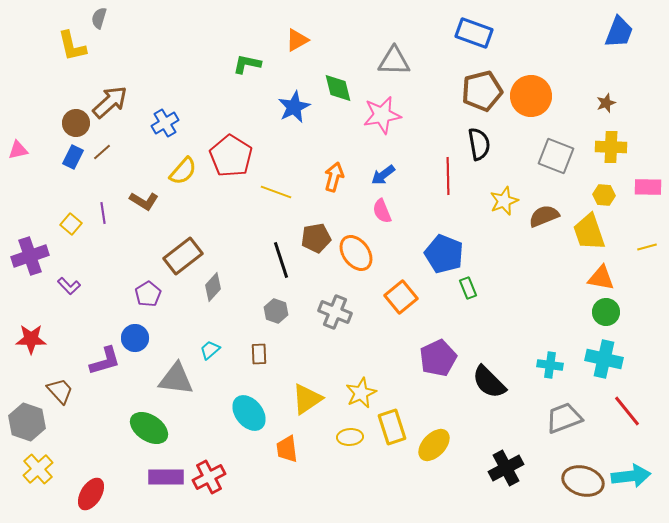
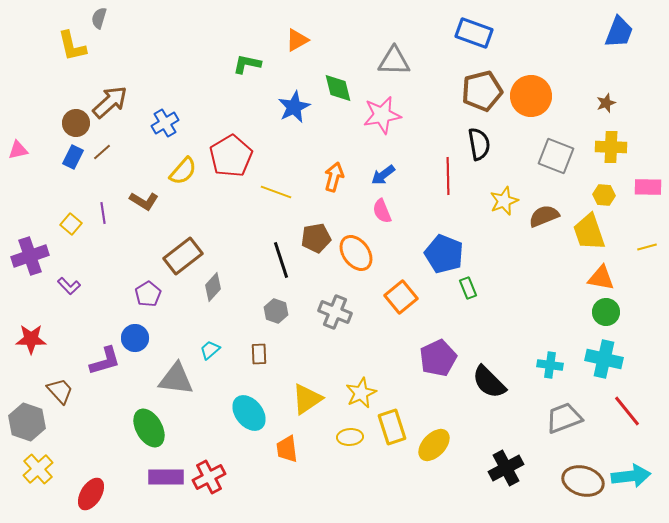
red pentagon at (231, 156): rotated 9 degrees clockwise
green ellipse at (149, 428): rotated 27 degrees clockwise
